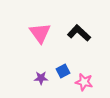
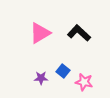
pink triangle: rotated 35 degrees clockwise
blue square: rotated 24 degrees counterclockwise
